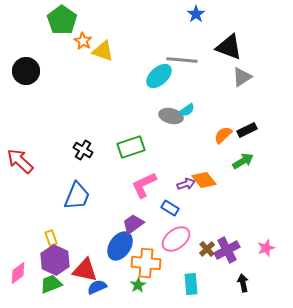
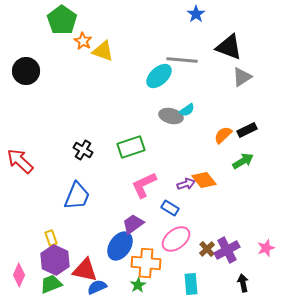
pink diamond: moved 1 px right, 2 px down; rotated 30 degrees counterclockwise
